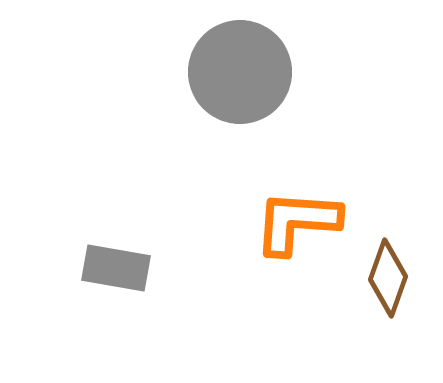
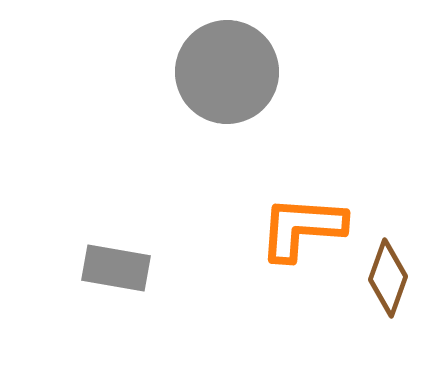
gray circle: moved 13 px left
orange L-shape: moved 5 px right, 6 px down
